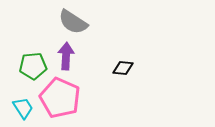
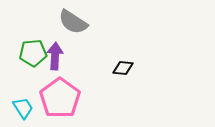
purple arrow: moved 11 px left
green pentagon: moved 13 px up
pink pentagon: rotated 12 degrees clockwise
